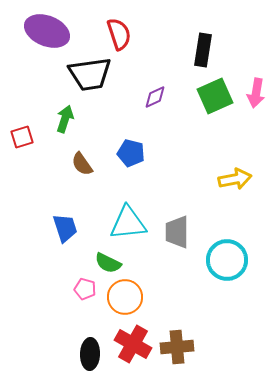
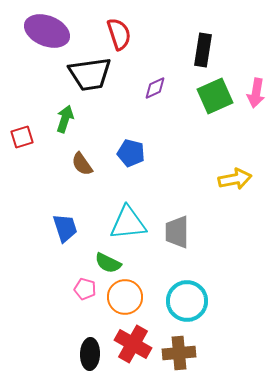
purple diamond: moved 9 px up
cyan circle: moved 40 px left, 41 px down
brown cross: moved 2 px right, 6 px down
